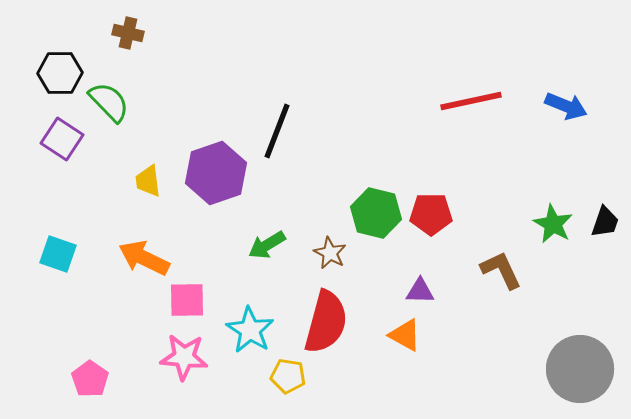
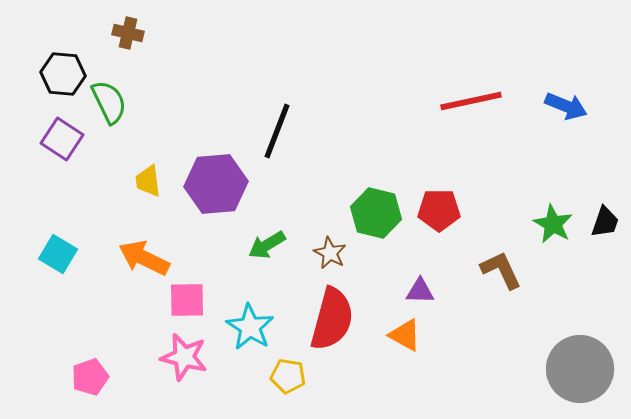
black hexagon: moved 3 px right, 1 px down; rotated 6 degrees clockwise
green semicircle: rotated 18 degrees clockwise
purple hexagon: moved 11 px down; rotated 14 degrees clockwise
red pentagon: moved 8 px right, 4 px up
cyan square: rotated 12 degrees clockwise
red semicircle: moved 6 px right, 3 px up
cyan star: moved 3 px up
pink star: rotated 9 degrees clockwise
pink pentagon: moved 2 px up; rotated 18 degrees clockwise
